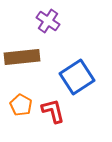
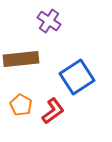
purple cross: moved 1 px right
brown rectangle: moved 1 px left, 2 px down
red L-shape: rotated 68 degrees clockwise
